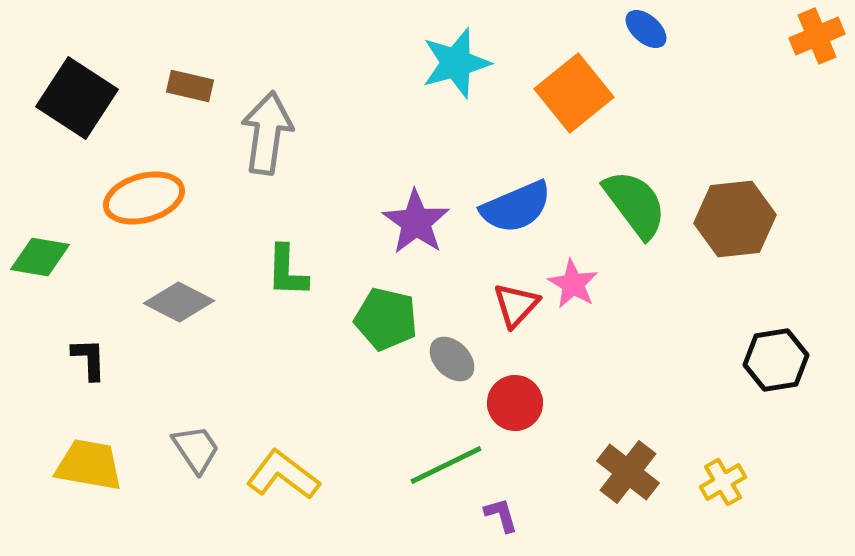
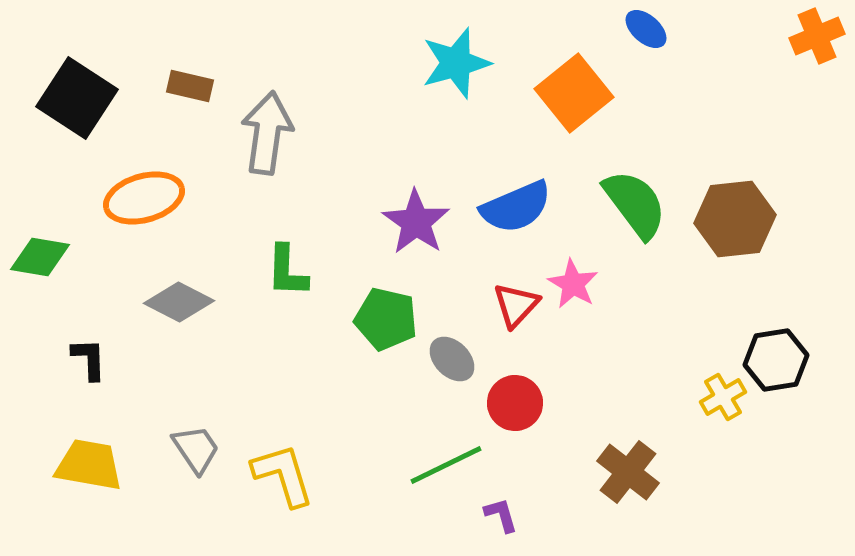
yellow L-shape: rotated 36 degrees clockwise
yellow cross: moved 85 px up
